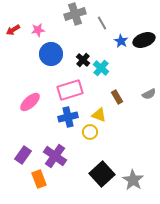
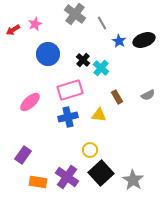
gray cross: rotated 35 degrees counterclockwise
pink star: moved 3 px left, 6 px up; rotated 16 degrees counterclockwise
blue star: moved 2 px left
blue circle: moved 3 px left
gray semicircle: moved 1 px left, 1 px down
yellow triangle: rotated 14 degrees counterclockwise
yellow circle: moved 18 px down
purple cross: moved 12 px right, 21 px down
black square: moved 1 px left, 1 px up
orange rectangle: moved 1 px left, 3 px down; rotated 60 degrees counterclockwise
